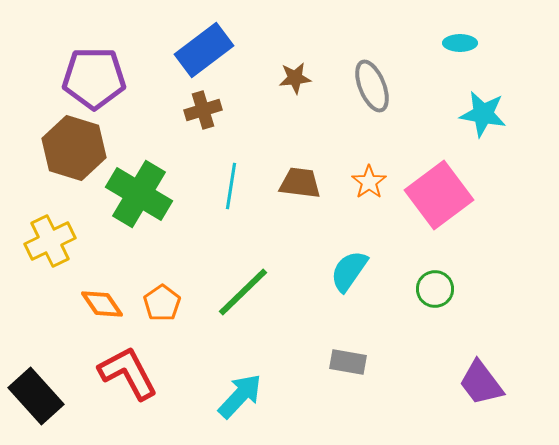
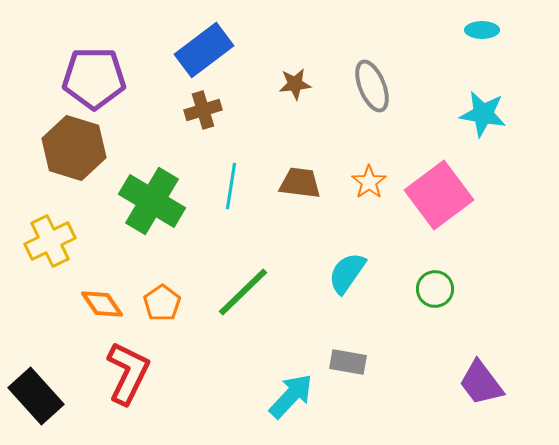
cyan ellipse: moved 22 px right, 13 px up
brown star: moved 6 px down
green cross: moved 13 px right, 7 px down
cyan semicircle: moved 2 px left, 2 px down
red L-shape: rotated 54 degrees clockwise
cyan arrow: moved 51 px right
